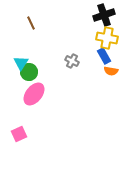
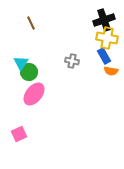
black cross: moved 5 px down
gray cross: rotated 16 degrees counterclockwise
